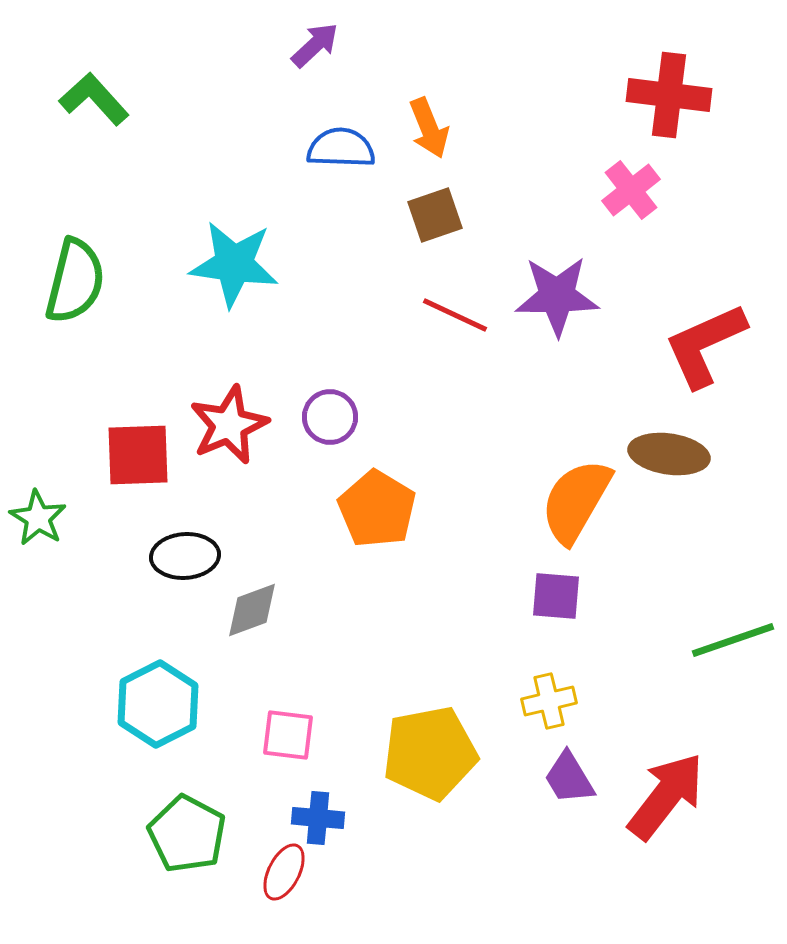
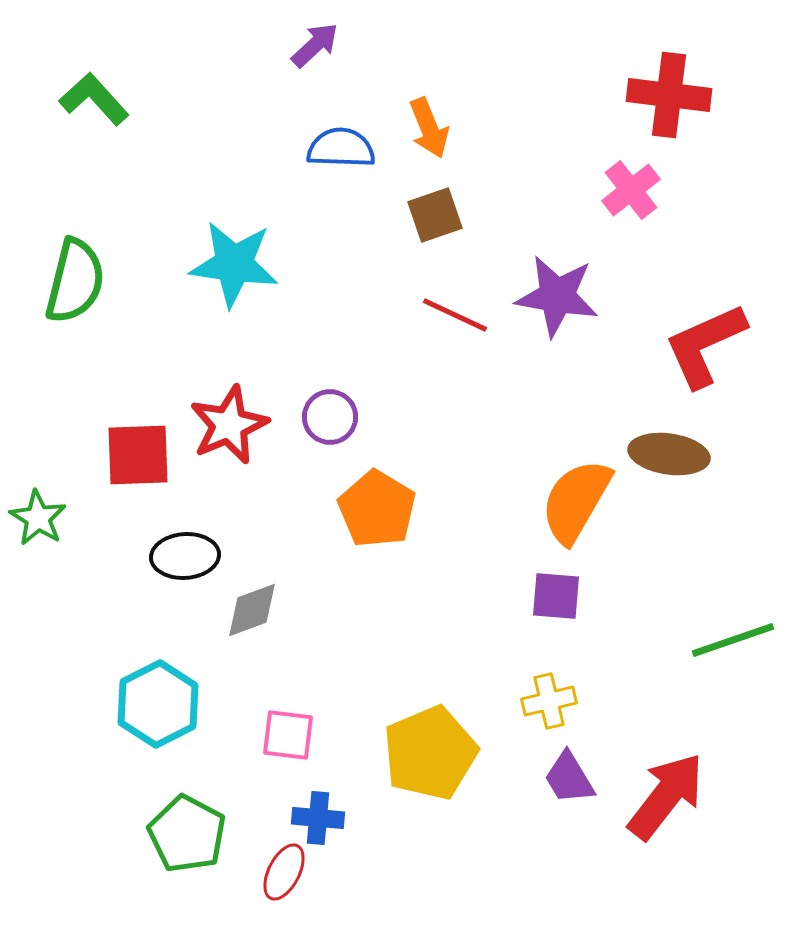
purple star: rotated 10 degrees clockwise
yellow pentagon: rotated 12 degrees counterclockwise
